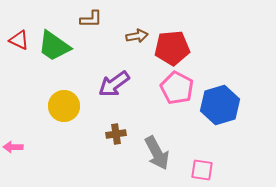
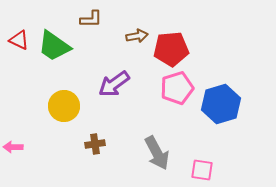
red pentagon: moved 1 px left, 1 px down
pink pentagon: rotated 28 degrees clockwise
blue hexagon: moved 1 px right, 1 px up
brown cross: moved 21 px left, 10 px down
